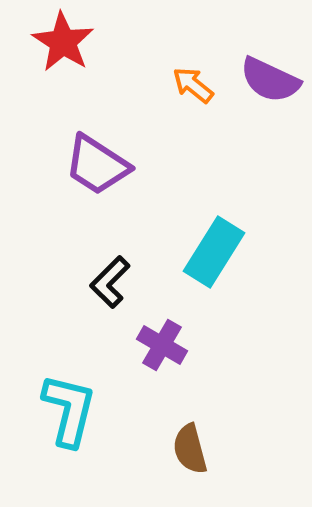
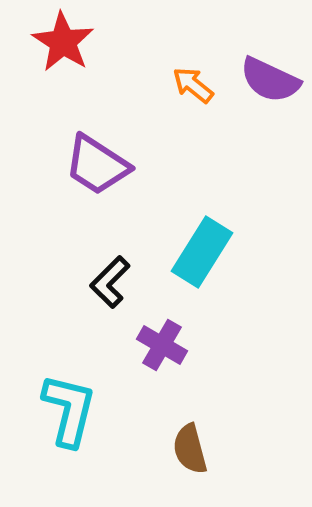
cyan rectangle: moved 12 px left
